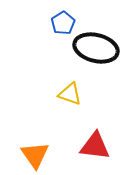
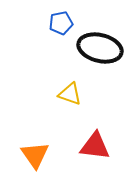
blue pentagon: moved 2 px left; rotated 20 degrees clockwise
black ellipse: moved 4 px right
